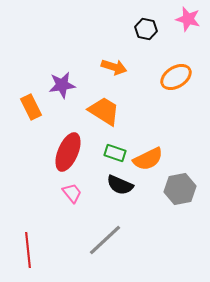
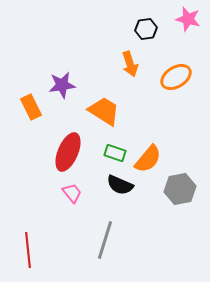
black hexagon: rotated 20 degrees counterclockwise
orange arrow: moved 16 px right, 3 px up; rotated 55 degrees clockwise
orange semicircle: rotated 24 degrees counterclockwise
gray line: rotated 30 degrees counterclockwise
